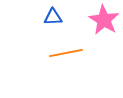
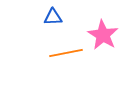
pink star: moved 1 px left, 15 px down
